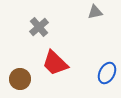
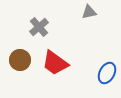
gray triangle: moved 6 px left
red trapezoid: rotated 8 degrees counterclockwise
brown circle: moved 19 px up
